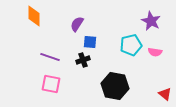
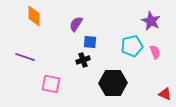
purple semicircle: moved 1 px left
cyan pentagon: moved 1 px right, 1 px down
pink semicircle: rotated 120 degrees counterclockwise
purple line: moved 25 px left
black hexagon: moved 2 px left, 3 px up; rotated 12 degrees counterclockwise
red triangle: rotated 16 degrees counterclockwise
